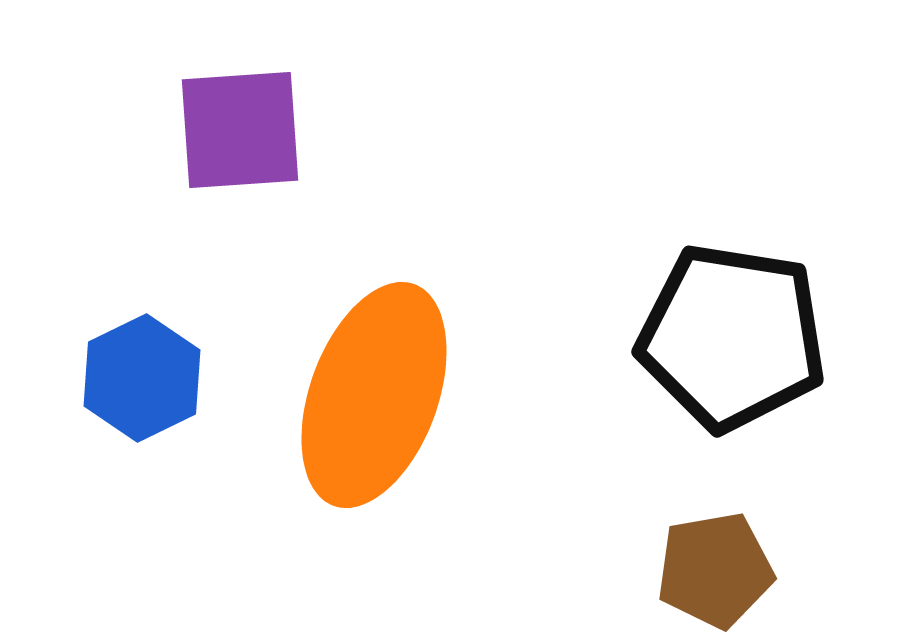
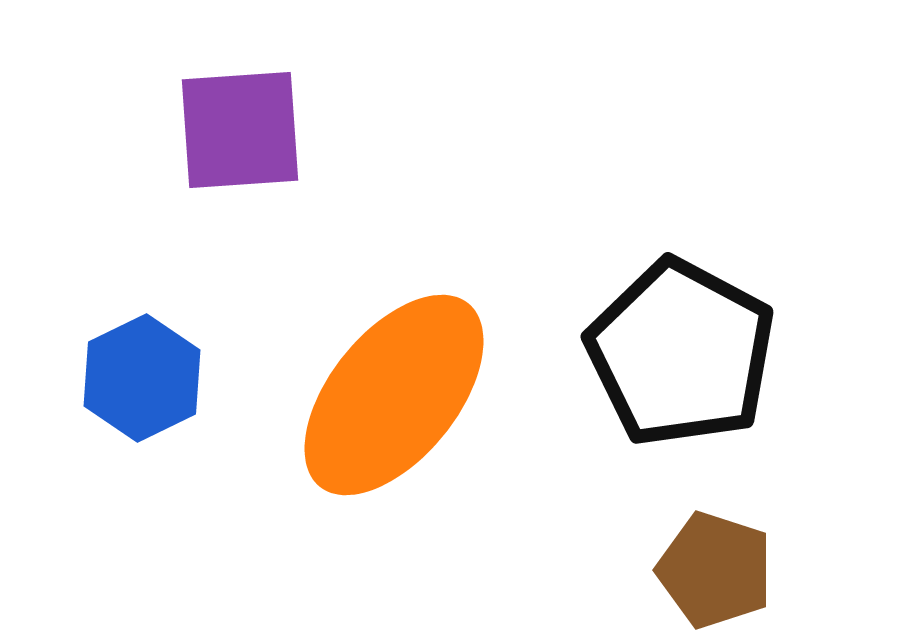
black pentagon: moved 51 px left, 16 px down; rotated 19 degrees clockwise
orange ellipse: moved 20 px right; rotated 19 degrees clockwise
brown pentagon: rotated 28 degrees clockwise
